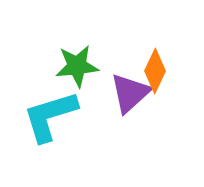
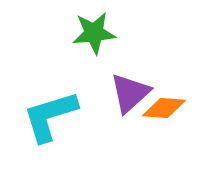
green star: moved 17 px right, 33 px up
orange diamond: moved 9 px right, 37 px down; rotated 69 degrees clockwise
